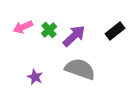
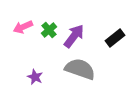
black rectangle: moved 7 px down
purple arrow: rotated 10 degrees counterclockwise
